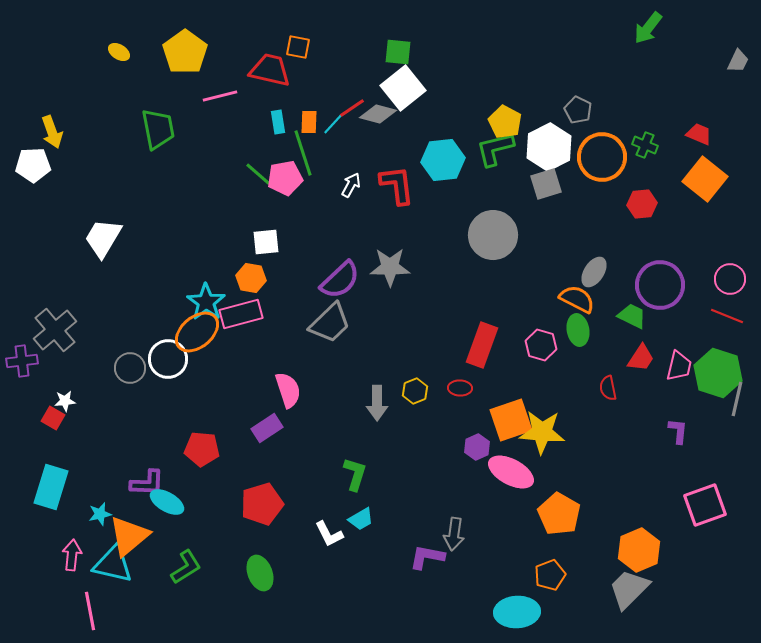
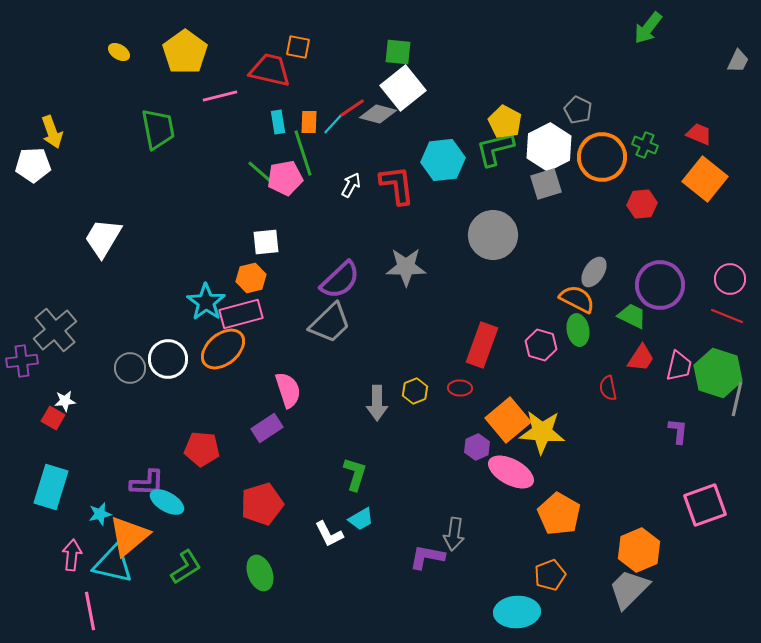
green line at (258, 174): moved 2 px right, 2 px up
gray star at (390, 267): moved 16 px right
orange hexagon at (251, 278): rotated 24 degrees counterclockwise
orange ellipse at (197, 332): moved 26 px right, 17 px down
orange square at (511, 420): moved 3 px left; rotated 21 degrees counterclockwise
